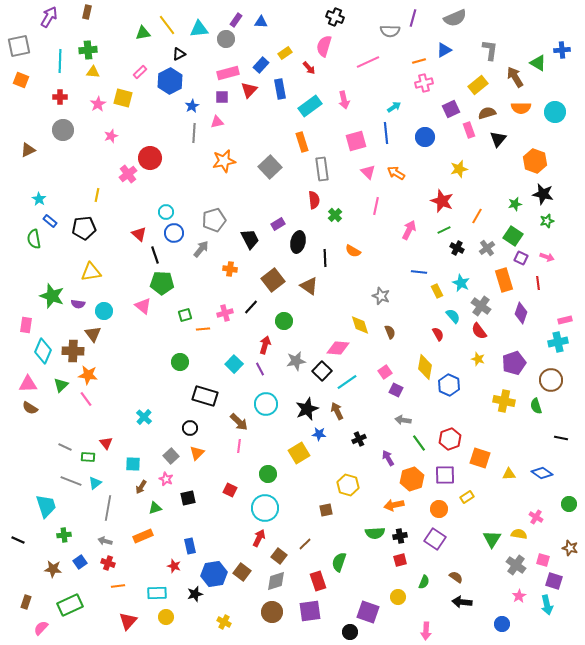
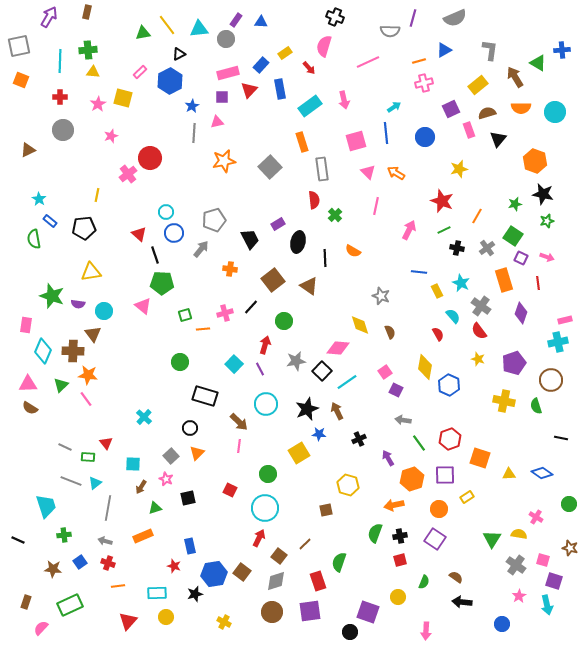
black cross at (457, 248): rotated 16 degrees counterclockwise
green semicircle at (375, 533): rotated 114 degrees clockwise
